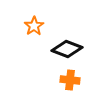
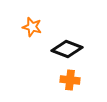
orange star: moved 2 px left, 1 px down; rotated 24 degrees counterclockwise
